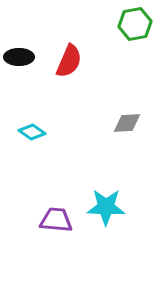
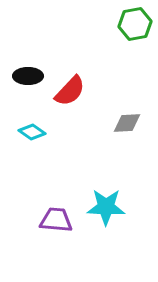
black ellipse: moved 9 px right, 19 px down
red semicircle: moved 1 px right, 30 px down; rotated 20 degrees clockwise
